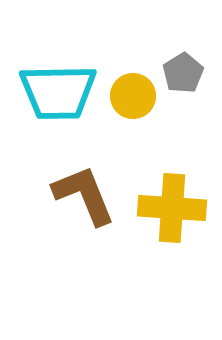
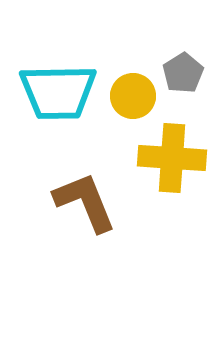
brown L-shape: moved 1 px right, 7 px down
yellow cross: moved 50 px up
